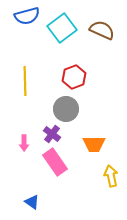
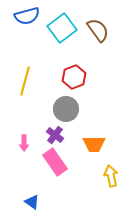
brown semicircle: moved 4 px left; rotated 30 degrees clockwise
yellow line: rotated 16 degrees clockwise
purple cross: moved 3 px right, 1 px down
